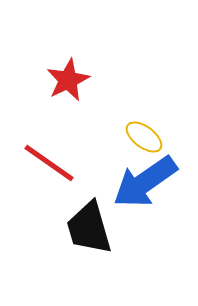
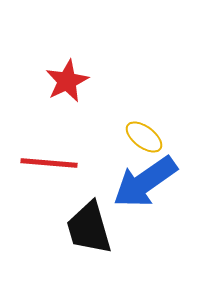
red star: moved 1 px left, 1 px down
red line: rotated 30 degrees counterclockwise
